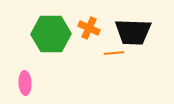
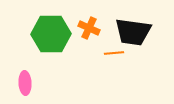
black trapezoid: rotated 6 degrees clockwise
